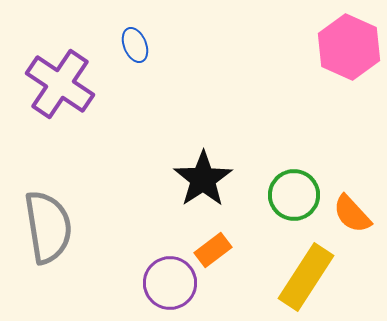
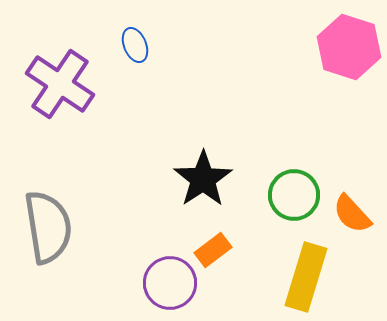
pink hexagon: rotated 6 degrees counterclockwise
yellow rectangle: rotated 16 degrees counterclockwise
